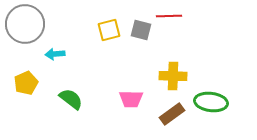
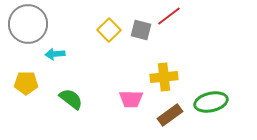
red line: rotated 35 degrees counterclockwise
gray circle: moved 3 px right
yellow square: rotated 30 degrees counterclockwise
yellow cross: moved 9 px left, 1 px down; rotated 8 degrees counterclockwise
yellow pentagon: rotated 25 degrees clockwise
green ellipse: rotated 20 degrees counterclockwise
brown rectangle: moved 2 px left, 1 px down
